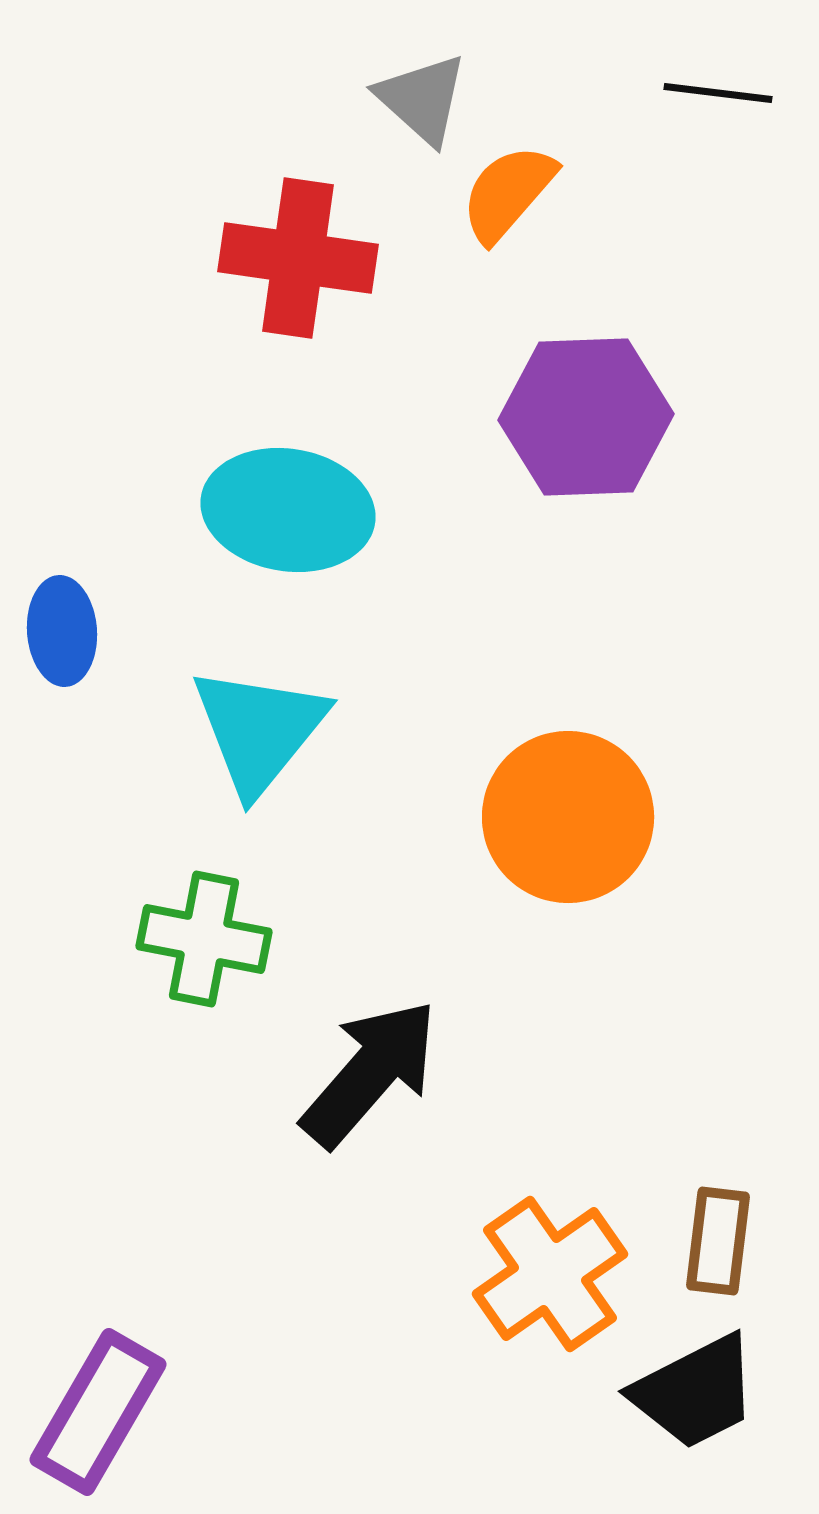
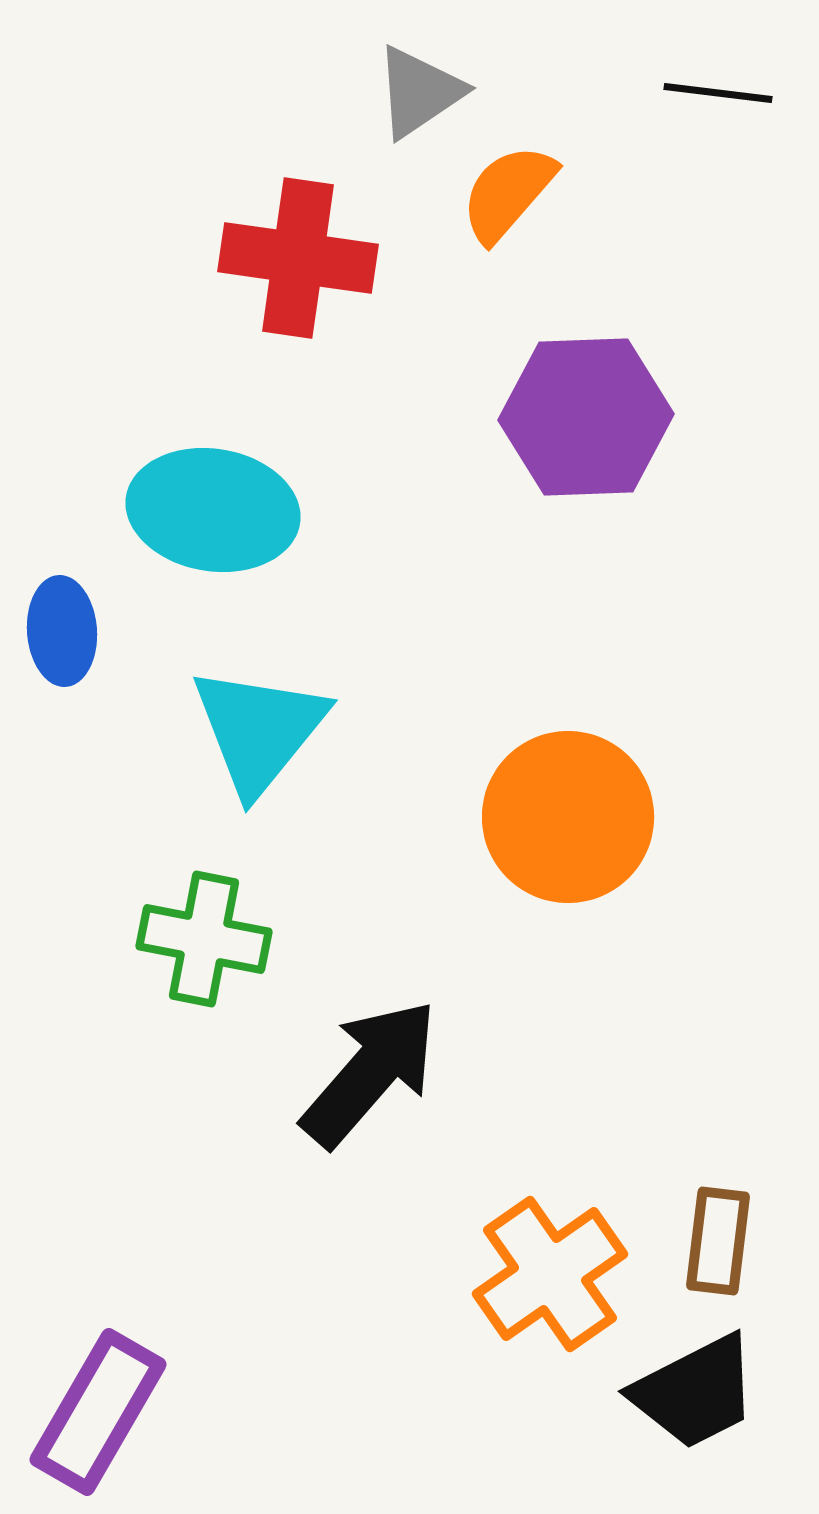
gray triangle: moved 3 px left, 7 px up; rotated 44 degrees clockwise
cyan ellipse: moved 75 px left
